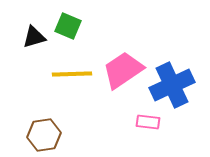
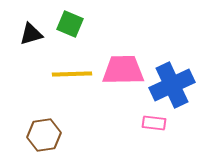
green square: moved 2 px right, 2 px up
black triangle: moved 3 px left, 3 px up
pink trapezoid: rotated 33 degrees clockwise
pink rectangle: moved 6 px right, 1 px down
